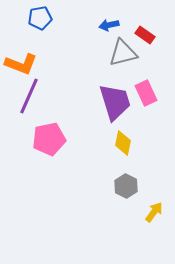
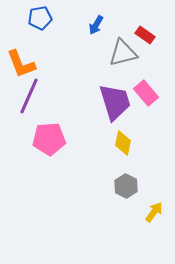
blue arrow: moved 13 px left; rotated 48 degrees counterclockwise
orange L-shape: rotated 48 degrees clockwise
pink rectangle: rotated 15 degrees counterclockwise
pink pentagon: rotated 8 degrees clockwise
